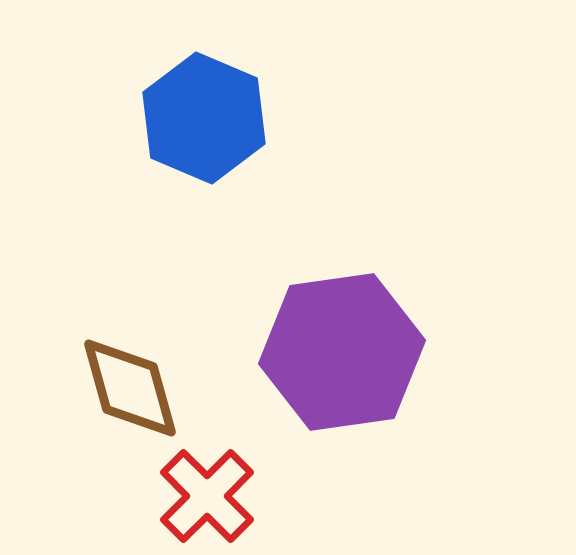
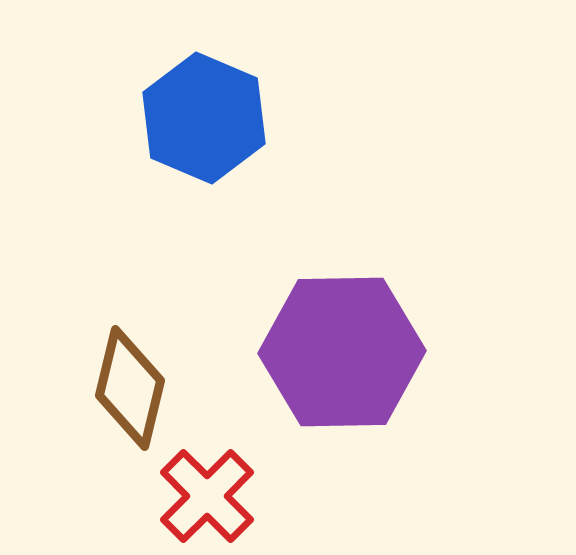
purple hexagon: rotated 7 degrees clockwise
brown diamond: rotated 29 degrees clockwise
